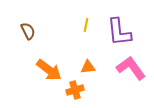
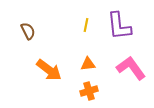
purple L-shape: moved 6 px up
orange triangle: moved 3 px up
orange cross: moved 14 px right, 1 px down
